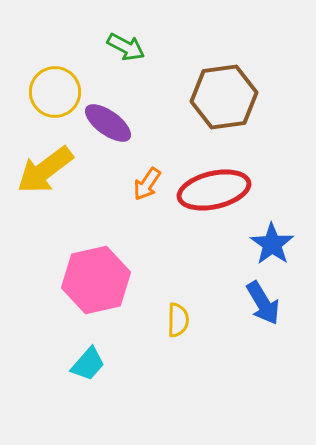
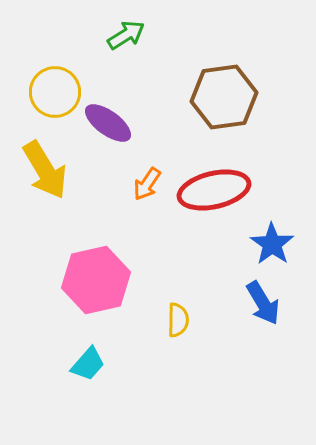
green arrow: moved 12 px up; rotated 60 degrees counterclockwise
yellow arrow: rotated 84 degrees counterclockwise
